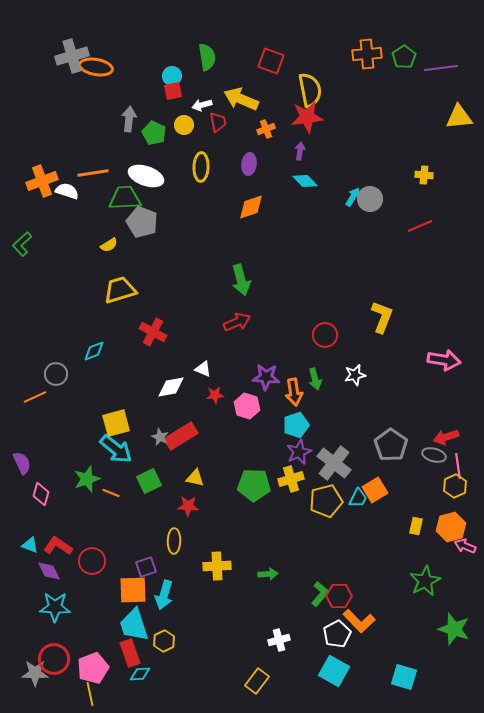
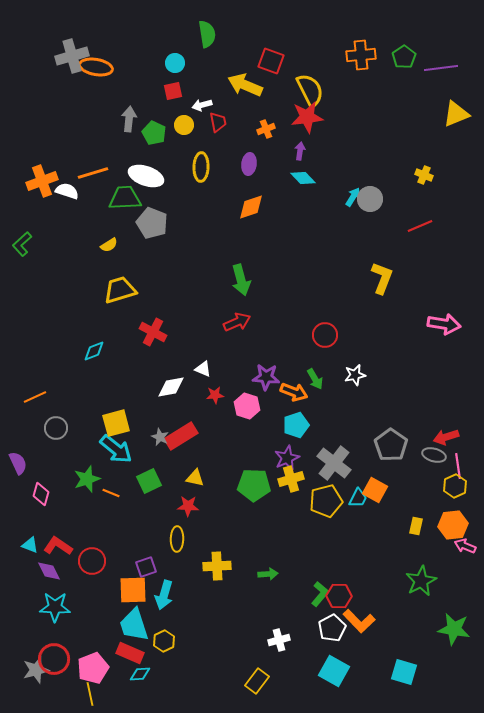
orange cross at (367, 54): moved 6 px left, 1 px down
green semicircle at (207, 57): moved 23 px up
cyan circle at (172, 76): moved 3 px right, 13 px up
yellow semicircle at (310, 90): rotated 16 degrees counterclockwise
yellow arrow at (241, 99): moved 4 px right, 14 px up
yellow triangle at (459, 117): moved 3 px left, 3 px up; rotated 16 degrees counterclockwise
orange line at (93, 173): rotated 8 degrees counterclockwise
yellow cross at (424, 175): rotated 18 degrees clockwise
cyan diamond at (305, 181): moved 2 px left, 3 px up
gray pentagon at (142, 222): moved 10 px right, 1 px down
yellow L-shape at (382, 317): moved 39 px up
pink arrow at (444, 360): moved 36 px up
gray circle at (56, 374): moved 54 px down
green arrow at (315, 379): rotated 15 degrees counterclockwise
orange arrow at (294, 392): rotated 60 degrees counterclockwise
purple star at (299, 452): moved 12 px left, 6 px down
purple semicircle at (22, 463): moved 4 px left
orange square at (375, 490): rotated 30 degrees counterclockwise
orange hexagon at (451, 527): moved 2 px right, 2 px up; rotated 8 degrees clockwise
yellow ellipse at (174, 541): moved 3 px right, 2 px up
green star at (425, 581): moved 4 px left
green star at (454, 629): rotated 8 degrees counterclockwise
white pentagon at (337, 634): moved 5 px left, 6 px up
red rectangle at (130, 653): rotated 48 degrees counterclockwise
gray star at (35, 673): moved 1 px right, 3 px up; rotated 16 degrees counterclockwise
cyan square at (404, 677): moved 5 px up
